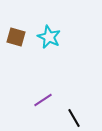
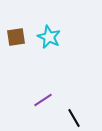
brown square: rotated 24 degrees counterclockwise
